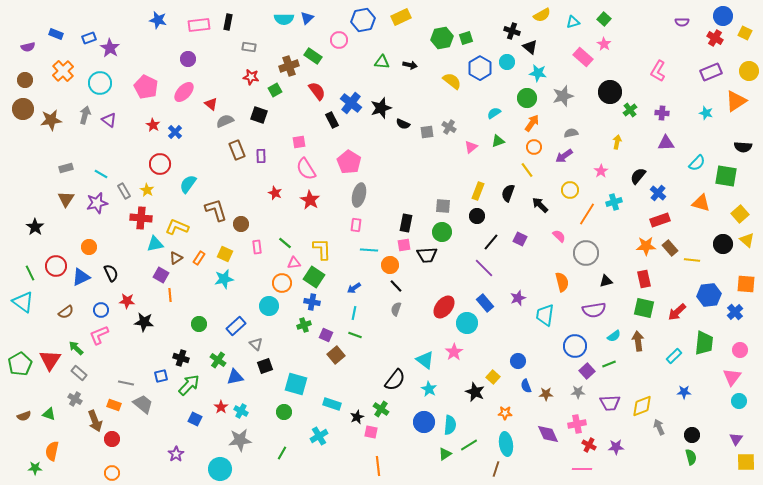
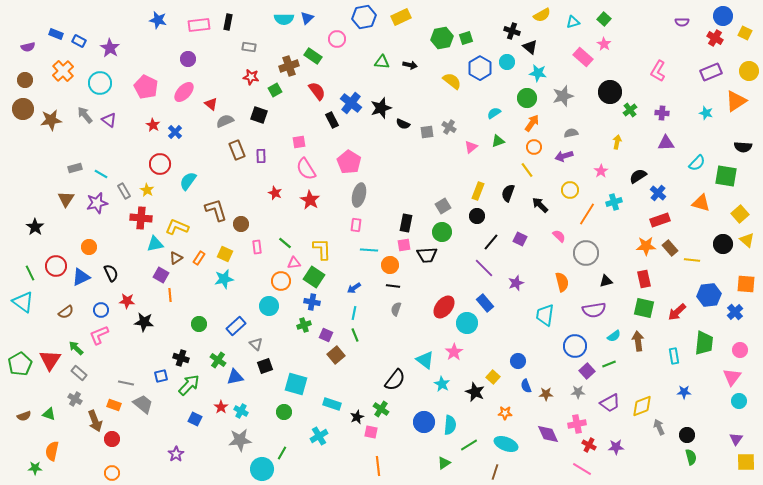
blue hexagon at (363, 20): moved 1 px right, 3 px up
blue rectangle at (89, 38): moved 10 px left, 3 px down; rotated 48 degrees clockwise
pink circle at (339, 40): moved 2 px left, 1 px up
gray arrow at (85, 115): rotated 54 degrees counterclockwise
purple arrow at (564, 156): rotated 18 degrees clockwise
gray rectangle at (66, 168): moved 9 px right
black semicircle at (638, 176): rotated 18 degrees clockwise
cyan semicircle at (188, 184): moved 3 px up
gray square at (443, 206): rotated 35 degrees counterclockwise
orange circle at (282, 283): moved 1 px left, 2 px up
black line at (396, 286): moved 3 px left; rotated 40 degrees counterclockwise
purple star at (518, 298): moved 2 px left, 15 px up
green line at (355, 335): rotated 48 degrees clockwise
cyan rectangle at (674, 356): rotated 56 degrees counterclockwise
cyan star at (429, 389): moved 13 px right, 5 px up
purple trapezoid at (610, 403): rotated 25 degrees counterclockwise
black circle at (692, 435): moved 5 px left
cyan ellipse at (506, 444): rotated 60 degrees counterclockwise
green triangle at (445, 454): moved 1 px left, 9 px down
cyan circle at (220, 469): moved 42 px right
brown line at (496, 469): moved 1 px left, 3 px down
pink line at (582, 469): rotated 30 degrees clockwise
